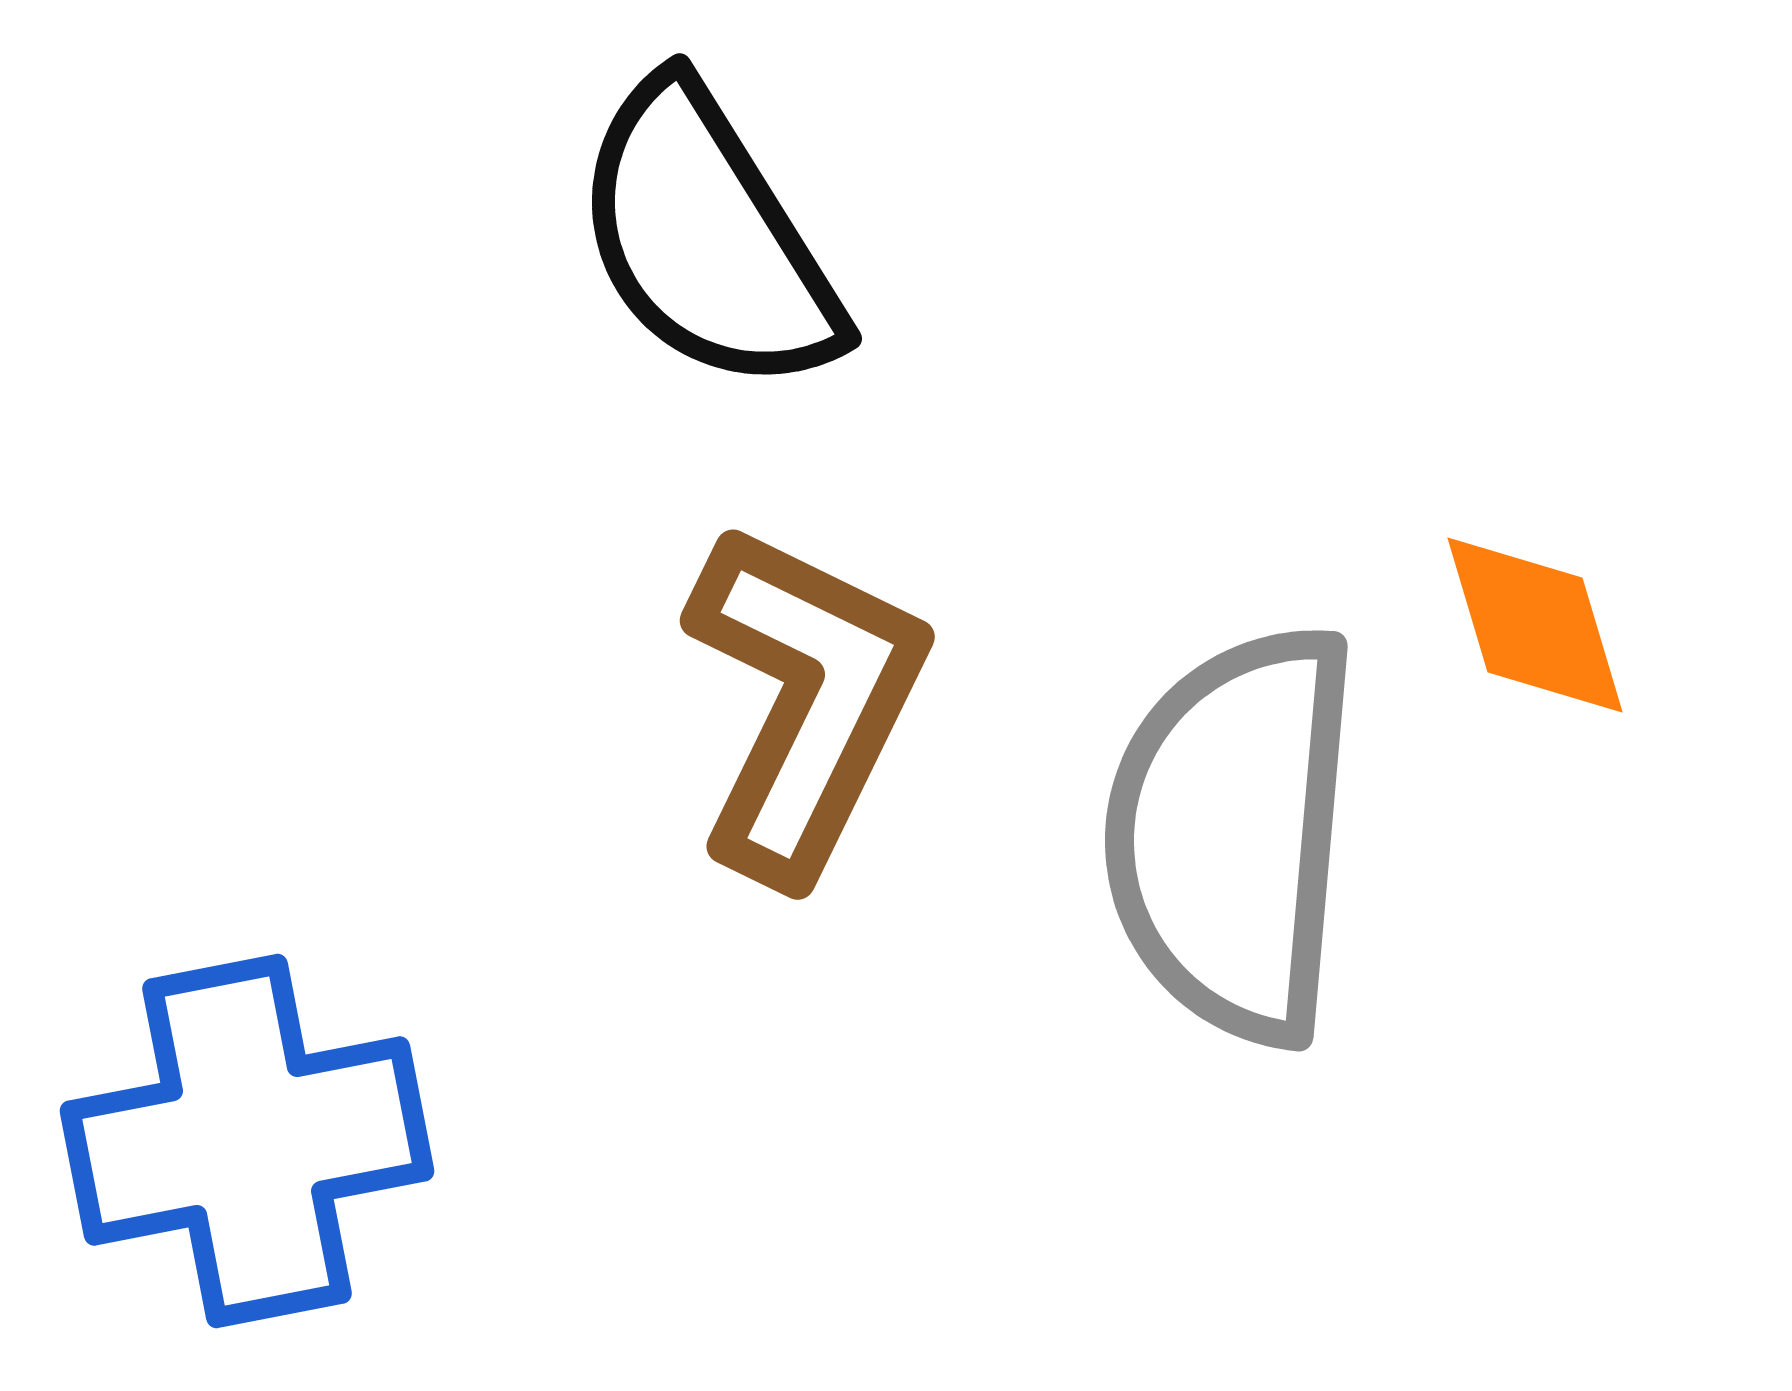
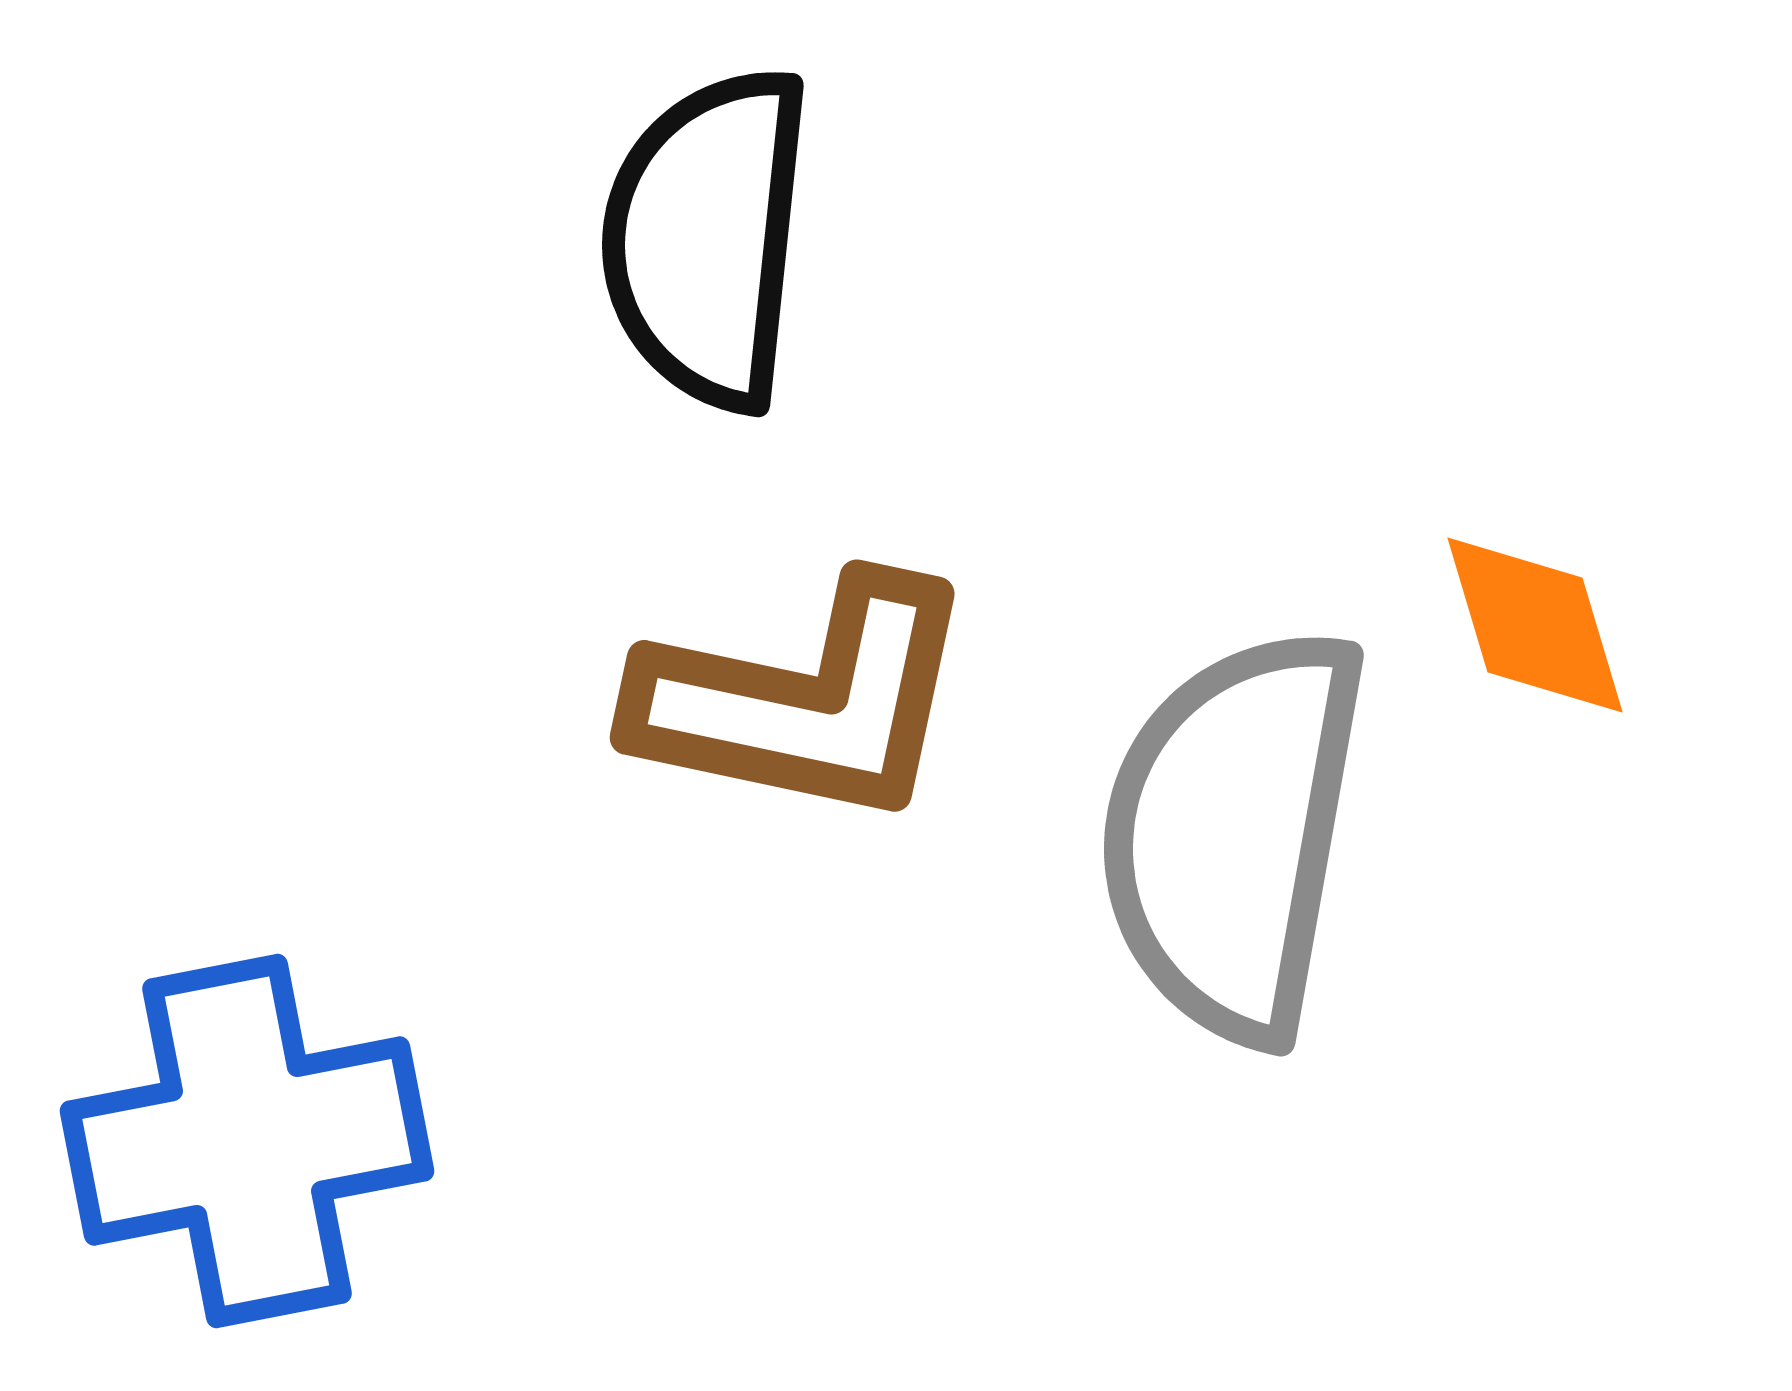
black semicircle: rotated 38 degrees clockwise
brown L-shape: rotated 76 degrees clockwise
gray semicircle: rotated 5 degrees clockwise
